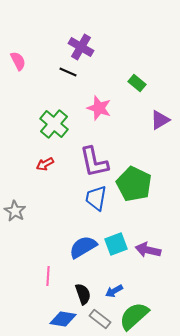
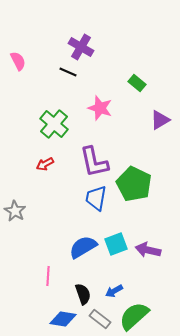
pink star: moved 1 px right
